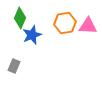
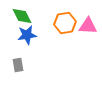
green diamond: moved 2 px right, 2 px up; rotated 50 degrees counterclockwise
blue star: moved 5 px left; rotated 12 degrees clockwise
gray rectangle: moved 4 px right, 1 px up; rotated 32 degrees counterclockwise
